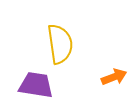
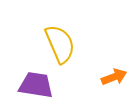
yellow semicircle: rotated 15 degrees counterclockwise
